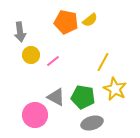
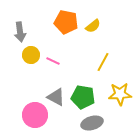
yellow semicircle: moved 3 px right, 6 px down
pink line: rotated 64 degrees clockwise
yellow star: moved 5 px right, 5 px down; rotated 30 degrees counterclockwise
